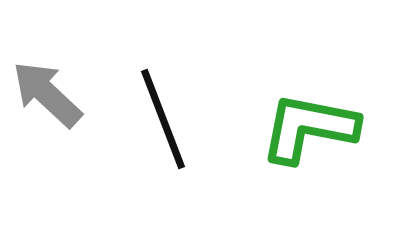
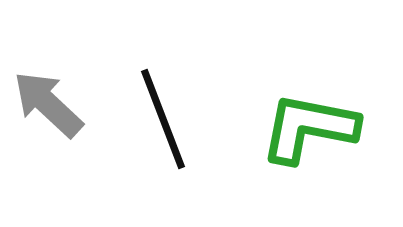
gray arrow: moved 1 px right, 10 px down
